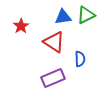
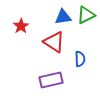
purple rectangle: moved 2 px left, 2 px down; rotated 10 degrees clockwise
